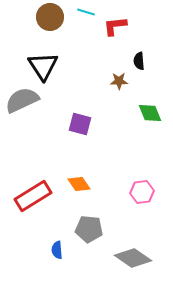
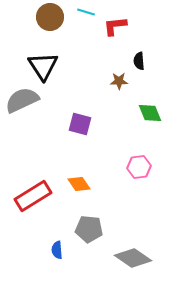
pink hexagon: moved 3 px left, 25 px up
